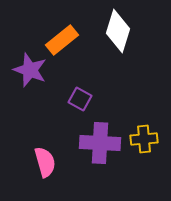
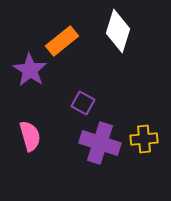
orange rectangle: moved 1 px down
purple star: rotated 12 degrees clockwise
purple square: moved 3 px right, 4 px down
purple cross: rotated 15 degrees clockwise
pink semicircle: moved 15 px left, 26 px up
